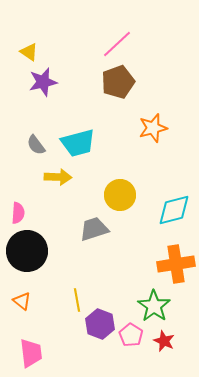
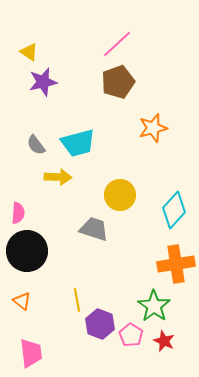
cyan diamond: rotated 33 degrees counterclockwise
gray trapezoid: rotated 36 degrees clockwise
